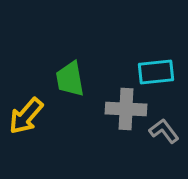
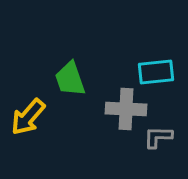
green trapezoid: rotated 9 degrees counterclockwise
yellow arrow: moved 2 px right, 1 px down
gray L-shape: moved 6 px left, 6 px down; rotated 52 degrees counterclockwise
